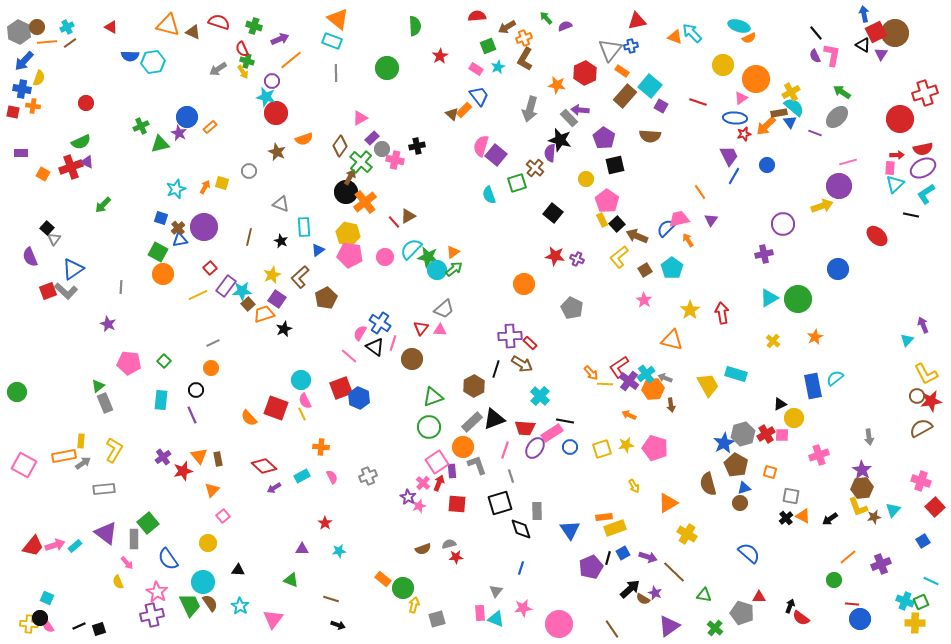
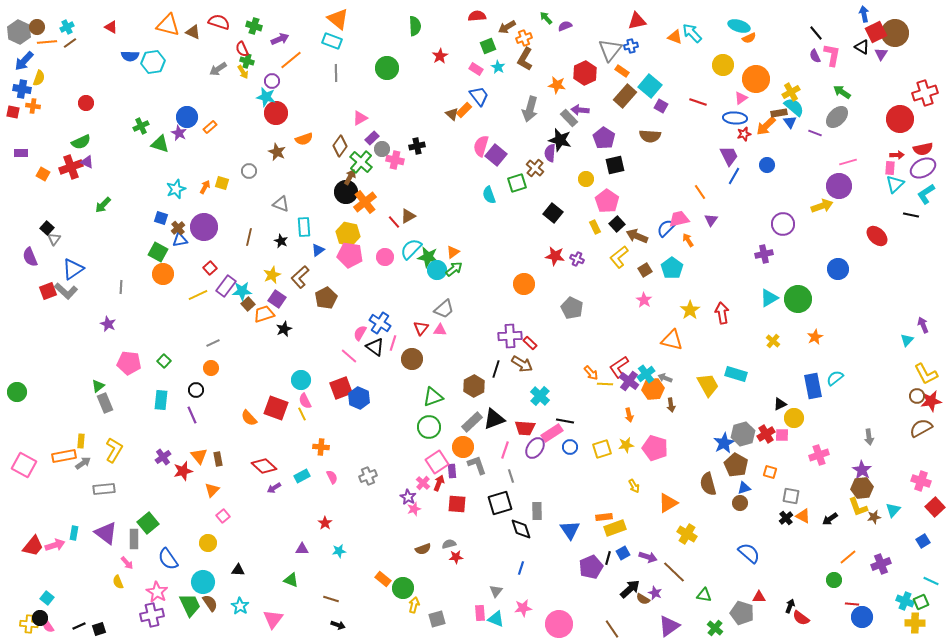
black triangle at (863, 45): moved 1 px left, 2 px down
cyan star at (498, 67): rotated 16 degrees counterclockwise
green triangle at (160, 144): rotated 30 degrees clockwise
yellow rectangle at (602, 220): moved 7 px left, 7 px down
orange arrow at (629, 415): rotated 128 degrees counterclockwise
pink star at (419, 506): moved 5 px left, 3 px down
cyan rectangle at (75, 546): moved 1 px left, 13 px up; rotated 40 degrees counterclockwise
cyan square at (47, 598): rotated 16 degrees clockwise
blue circle at (860, 619): moved 2 px right, 2 px up
